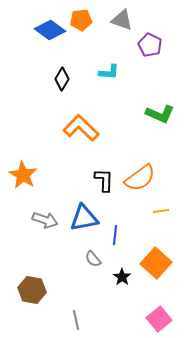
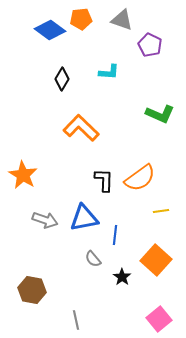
orange pentagon: moved 1 px up
orange square: moved 3 px up
